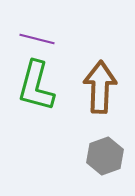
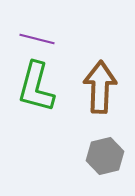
green L-shape: moved 1 px down
gray hexagon: rotated 6 degrees clockwise
